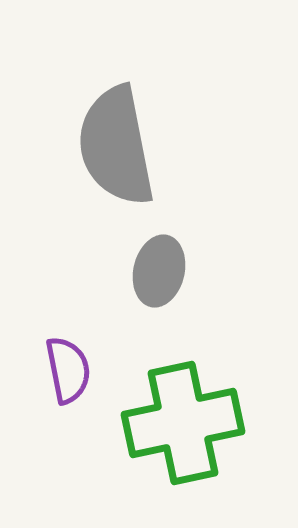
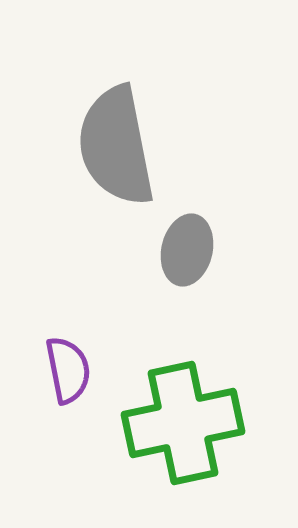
gray ellipse: moved 28 px right, 21 px up
